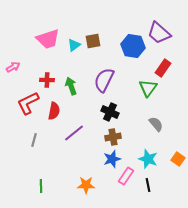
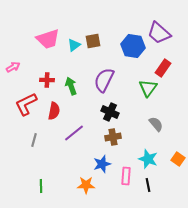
red L-shape: moved 2 px left, 1 px down
blue star: moved 10 px left, 5 px down
pink rectangle: rotated 30 degrees counterclockwise
